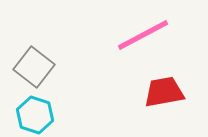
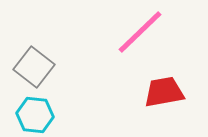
pink line: moved 3 px left, 3 px up; rotated 16 degrees counterclockwise
cyan hexagon: rotated 12 degrees counterclockwise
